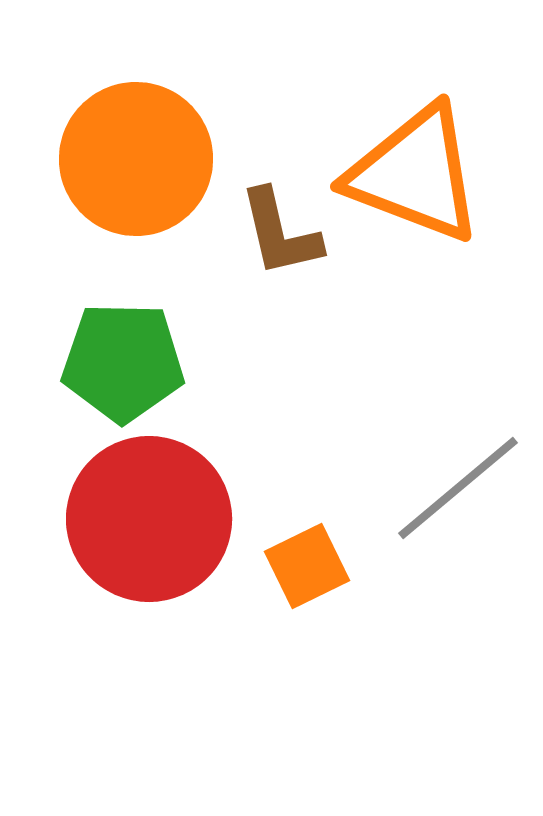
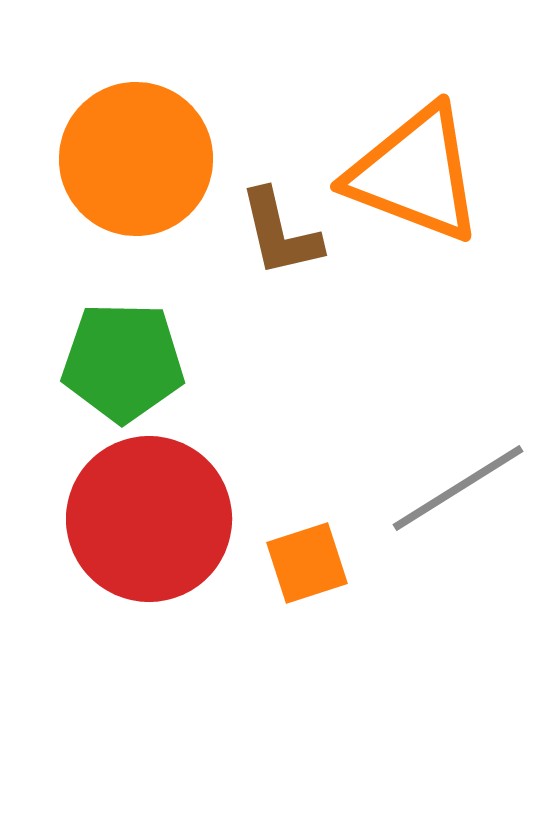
gray line: rotated 8 degrees clockwise
orange square: moved 3 px up; rotated 8 degrees clockwise
